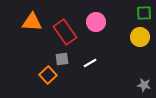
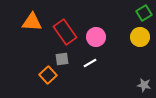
green square: rotated 28 degrees counterclockwise
pink circle: moved 15 px down
